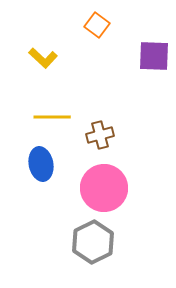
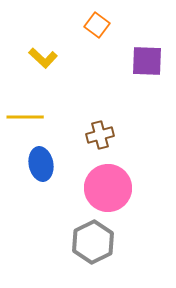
purple square: moved 7 px left, 5 px down
yellow line: moved 27 px left
pink circle: moved 4 px right
